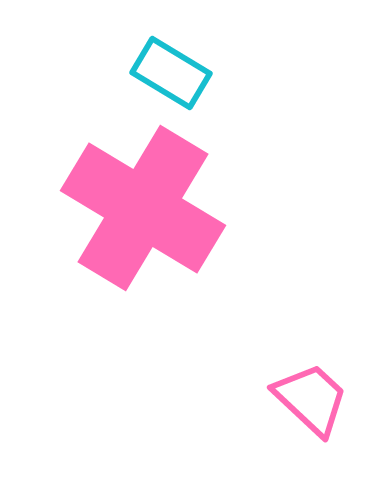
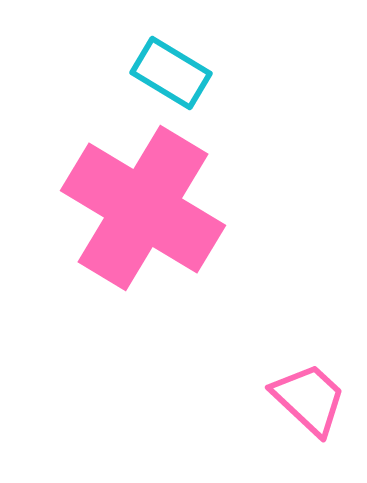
pink trapezoid: moved 2 px left
